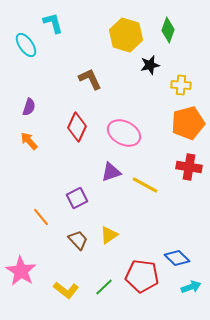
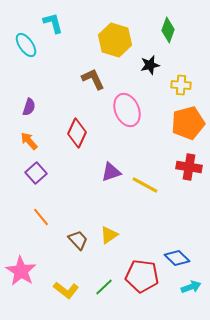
yellow hexagon: moved 11 px left, 5 px down
brown L-shape: moved 3 px right
red diamond: moved 6 px down
pink ellipse: moved 3 px right, 23 px up; rotated 40 degrees clockwise
purple square: moved 41 px left, 25 px up; rotated 15 degrees counterclockwise
